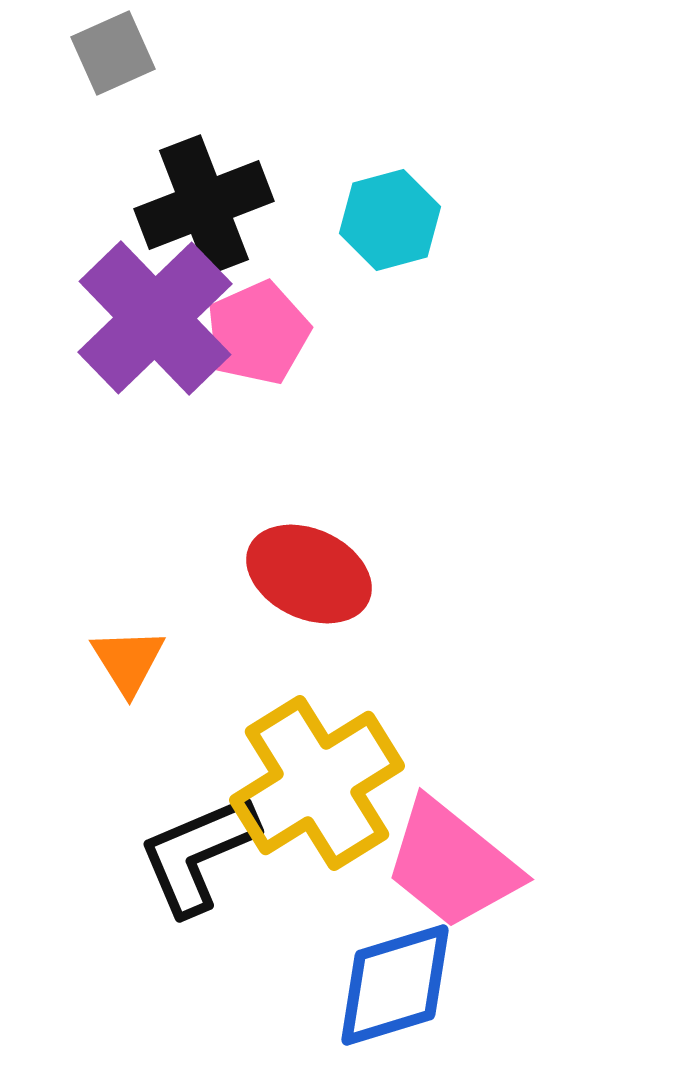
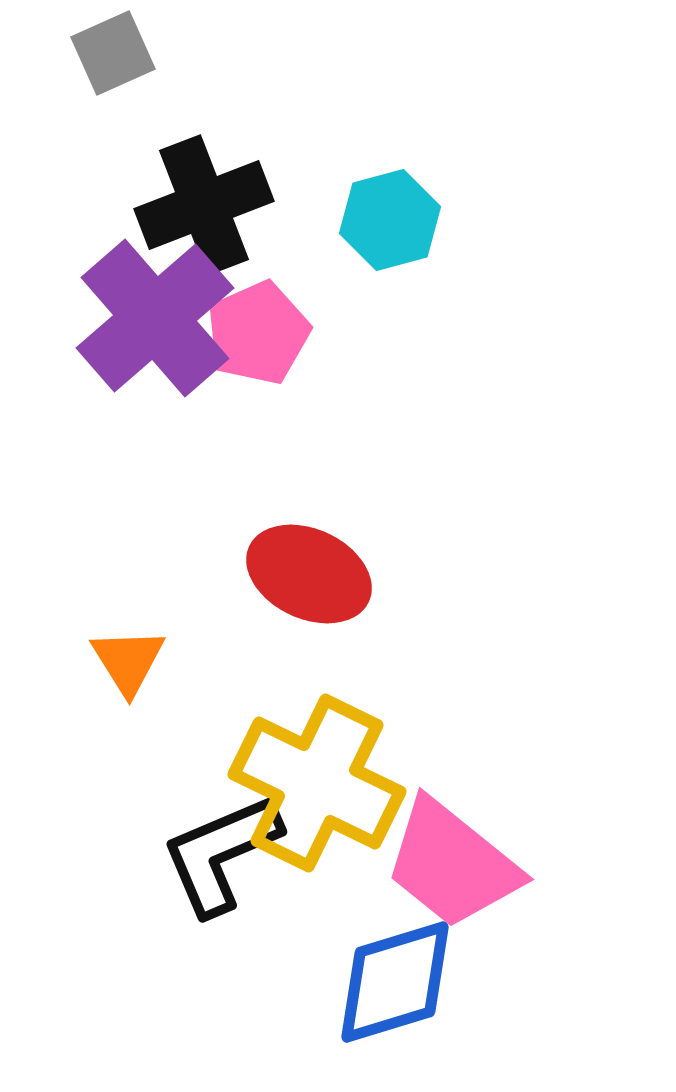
purple cross: rotated 3 degrees clockwise
yellow cross: rotated 32 degrees counterclockwise
black L-shape: moved 23 px right
blue diamond: moved 3 px up
